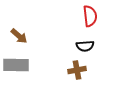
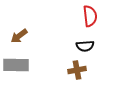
brown arrow: rotated 102 degrees clockwise
